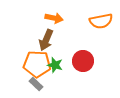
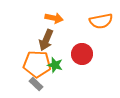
red circle: moved 1 px left, 7 px up
